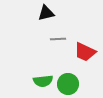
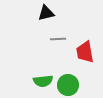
red trapezoid: rotated 55 degrees clockwise
green circle: moved 1 px down
